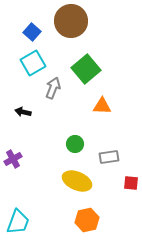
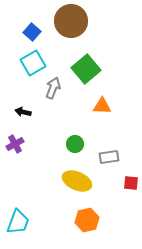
purple cross: moved 2 px right, 15 px up
